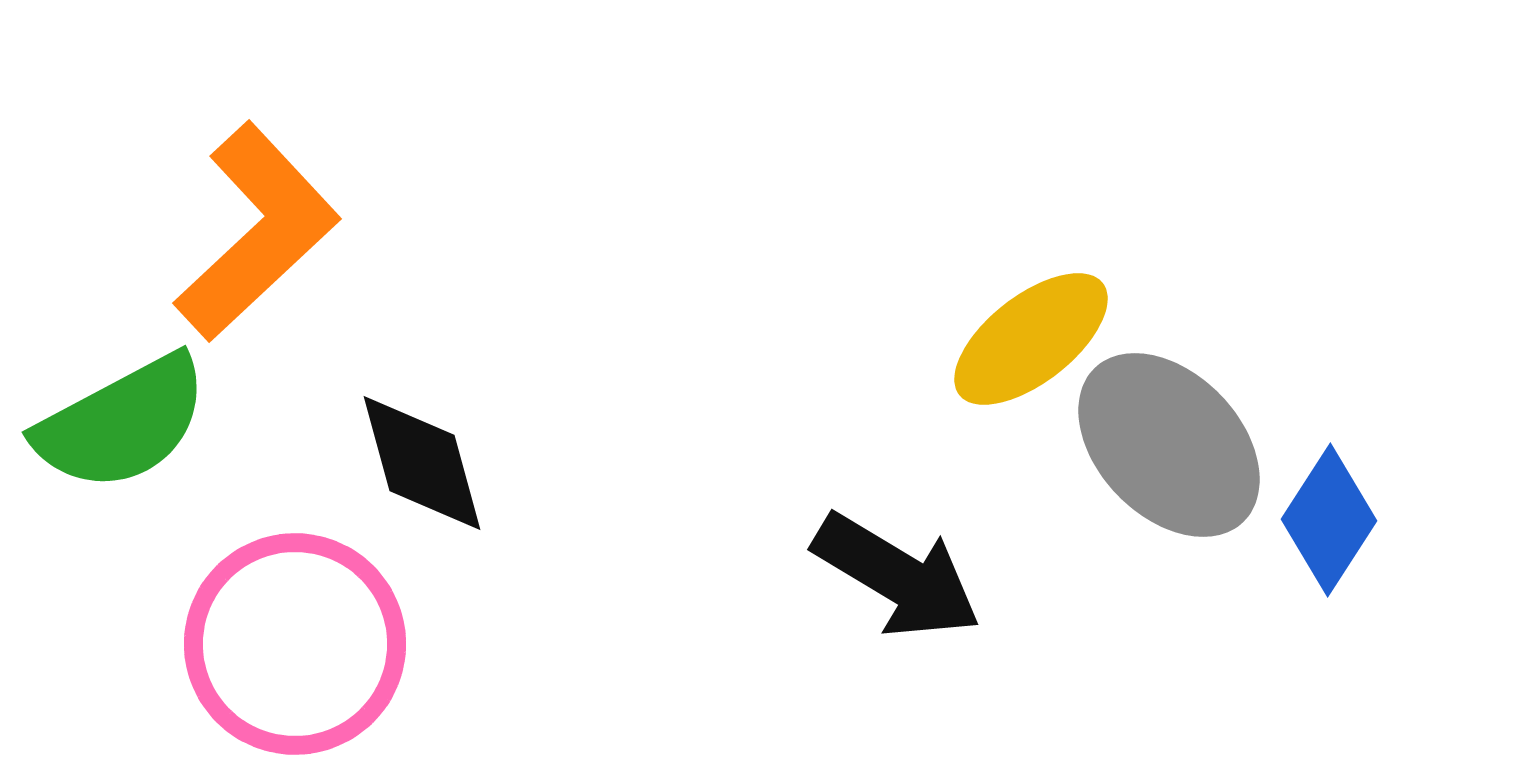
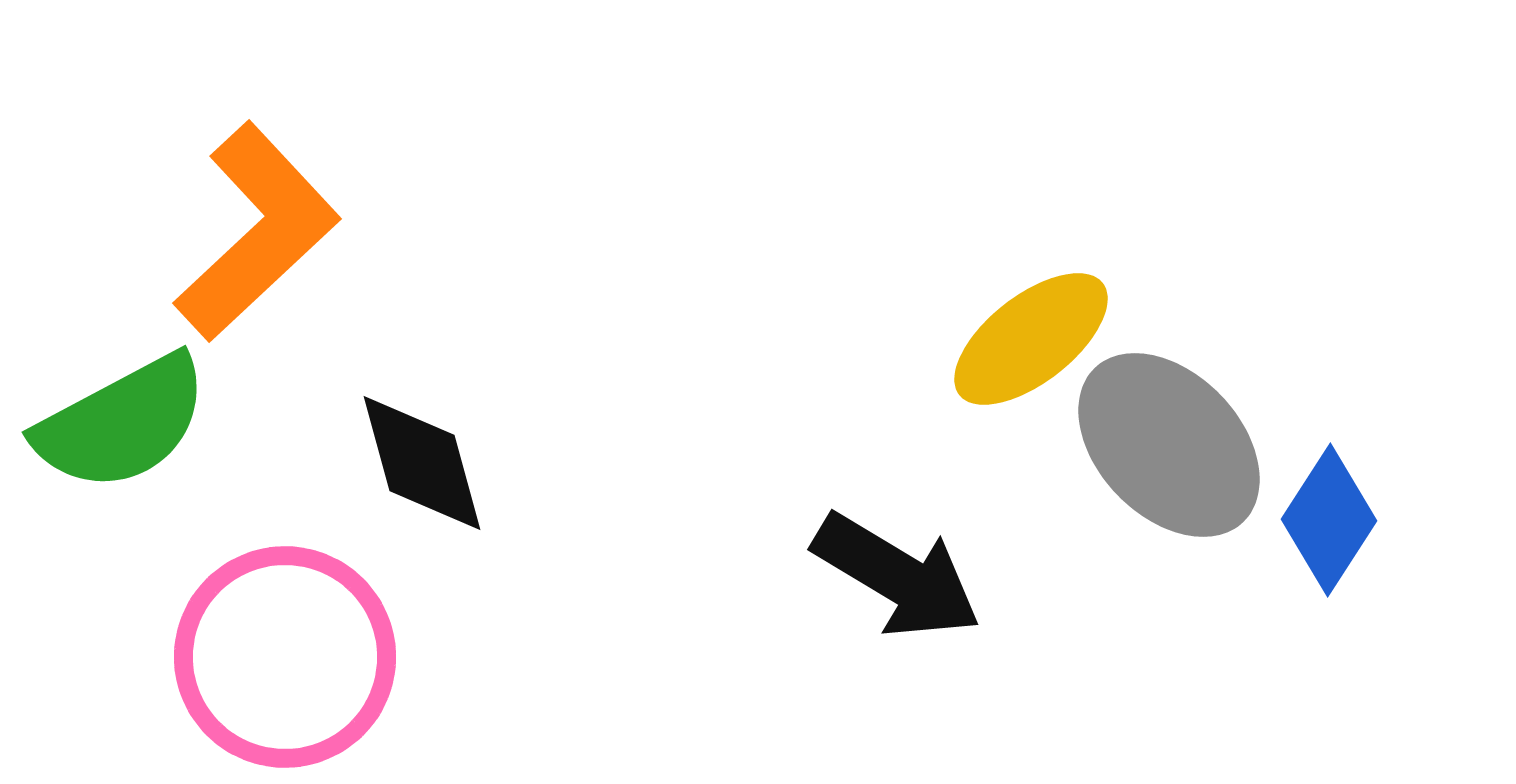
pink circle: moved 10 px left, 13 px down
